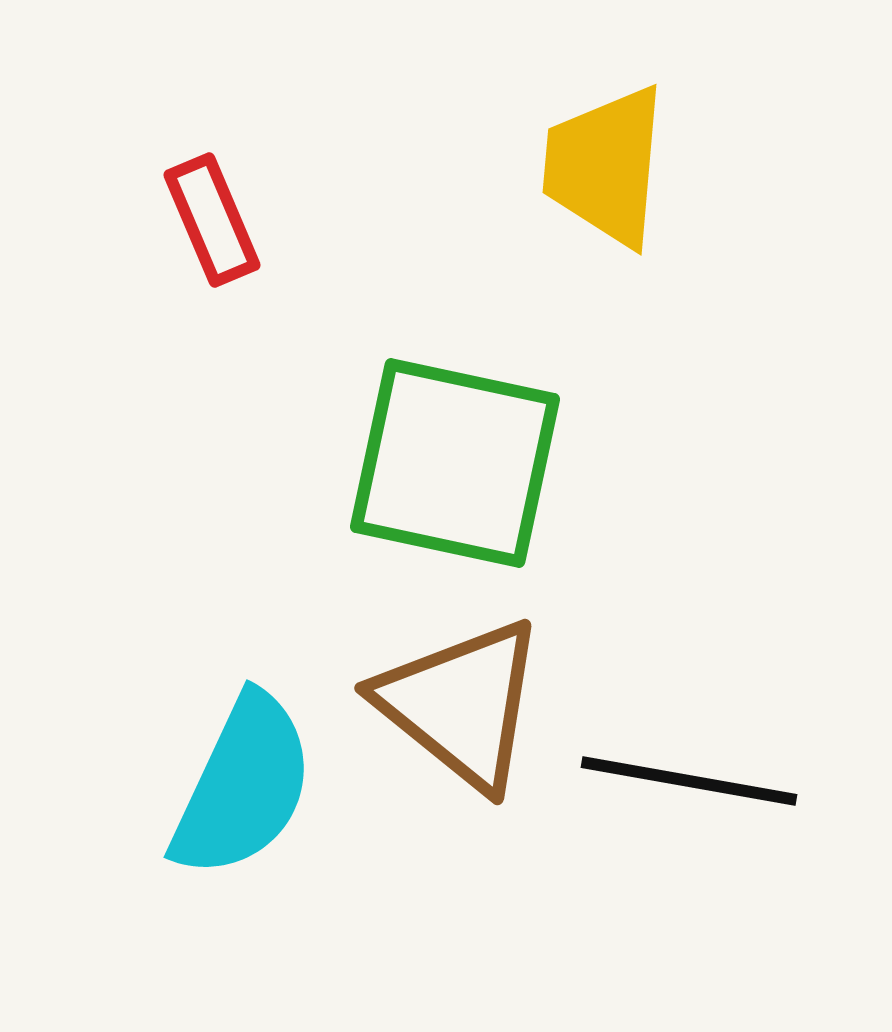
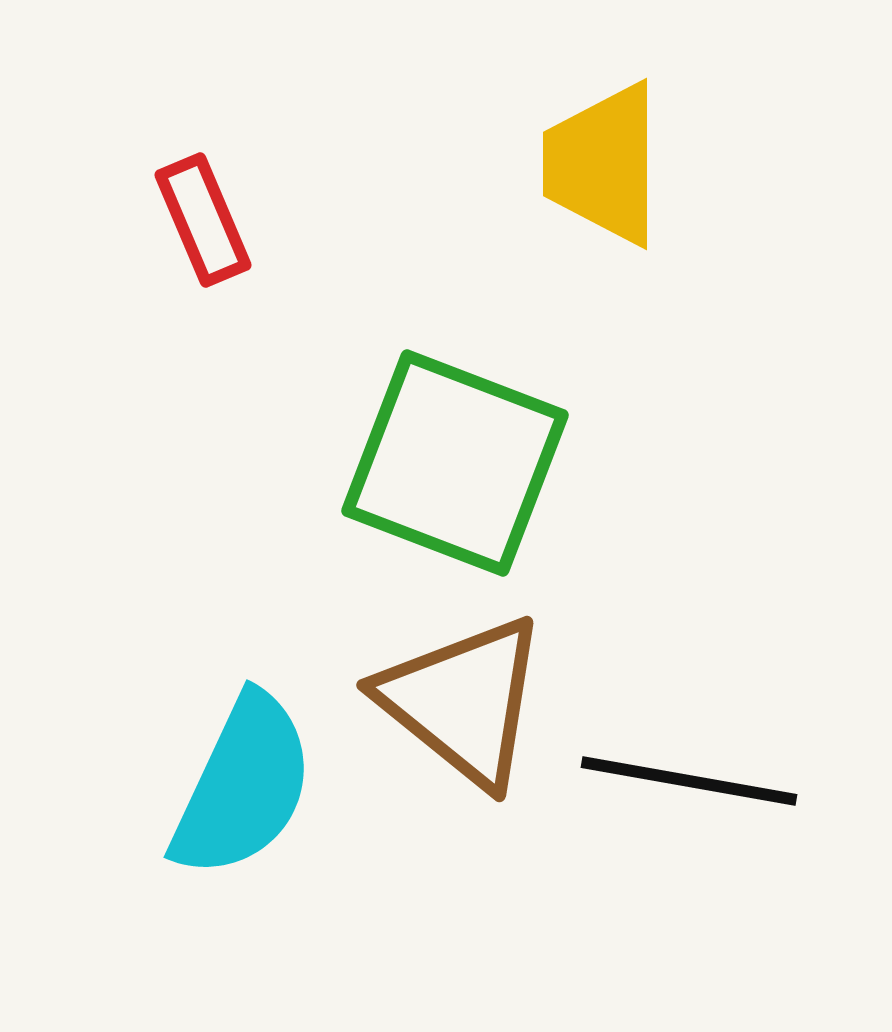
yellow trapezoid: moved 2 px left, 2 px up; rotated 5 degrees counterclockwise
red rectangle: moved 9 px left
green square: rotated 9 degrees clockwise
brown triangle: moved 2 px right, 3 px up
